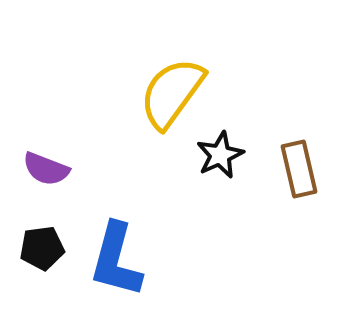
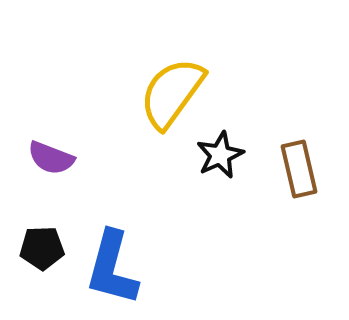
purple semicircle: moved 5 px right, 11 px up
black pentagon: rotated 6 degrees clockwise
blue L-shape: moved 4 px left, 8 px down
